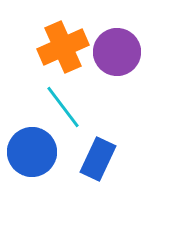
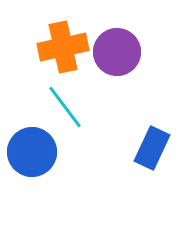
orange cross: rotated 12 degrees clockwise
cyan line: moved 2 px right
blue rectangle: moved 54 px right, 11 px up
